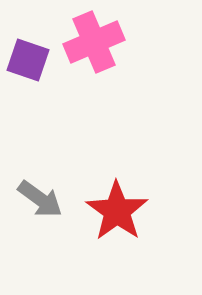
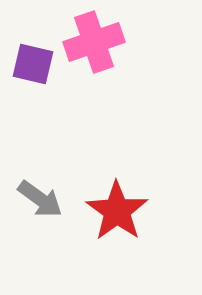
pink cross: rotated 4 degrees clockwise
purple square: moved 5 px right, 4 px down; rotated 6 degrees counterclockwise
